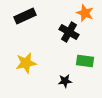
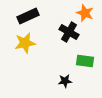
black rectangle: moved 3 px right
yellow star: moved 1 px left, 20 px up
